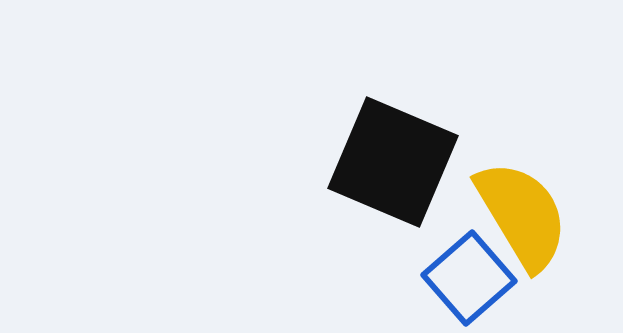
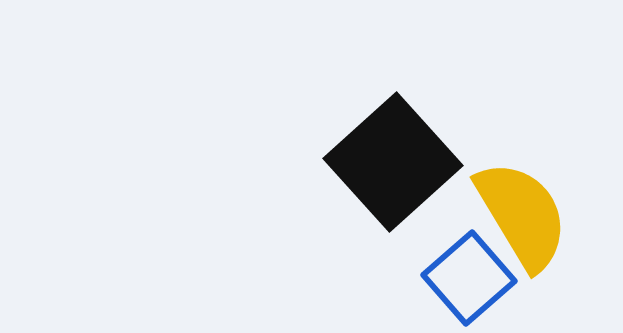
black square: rotated 25 degrees clockwise
